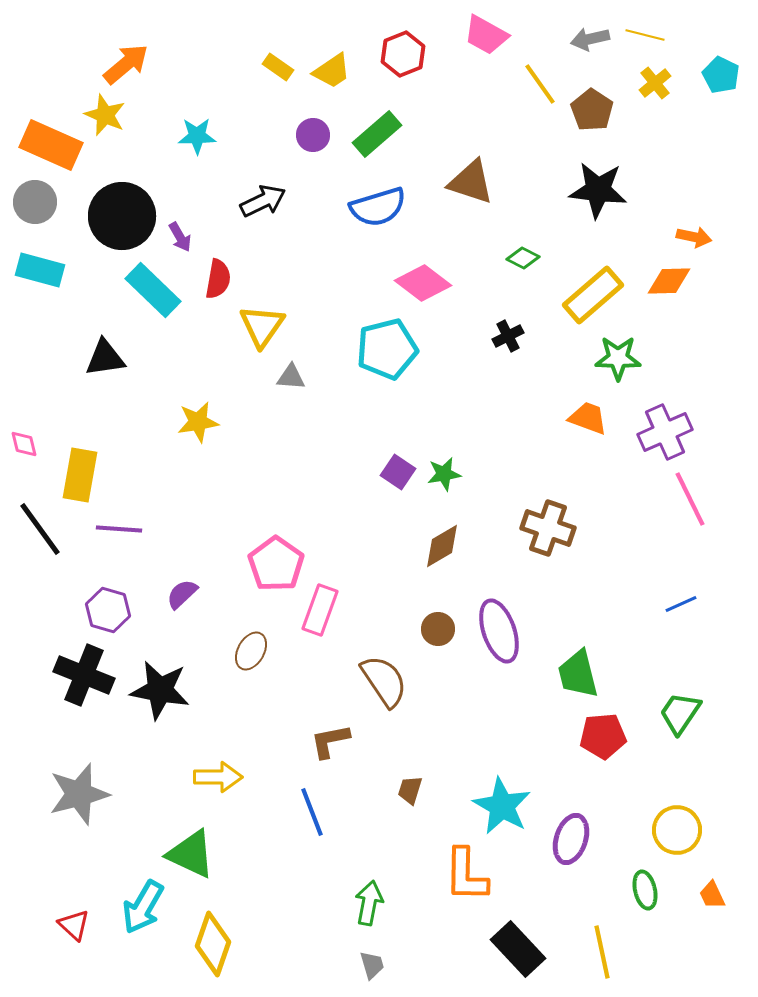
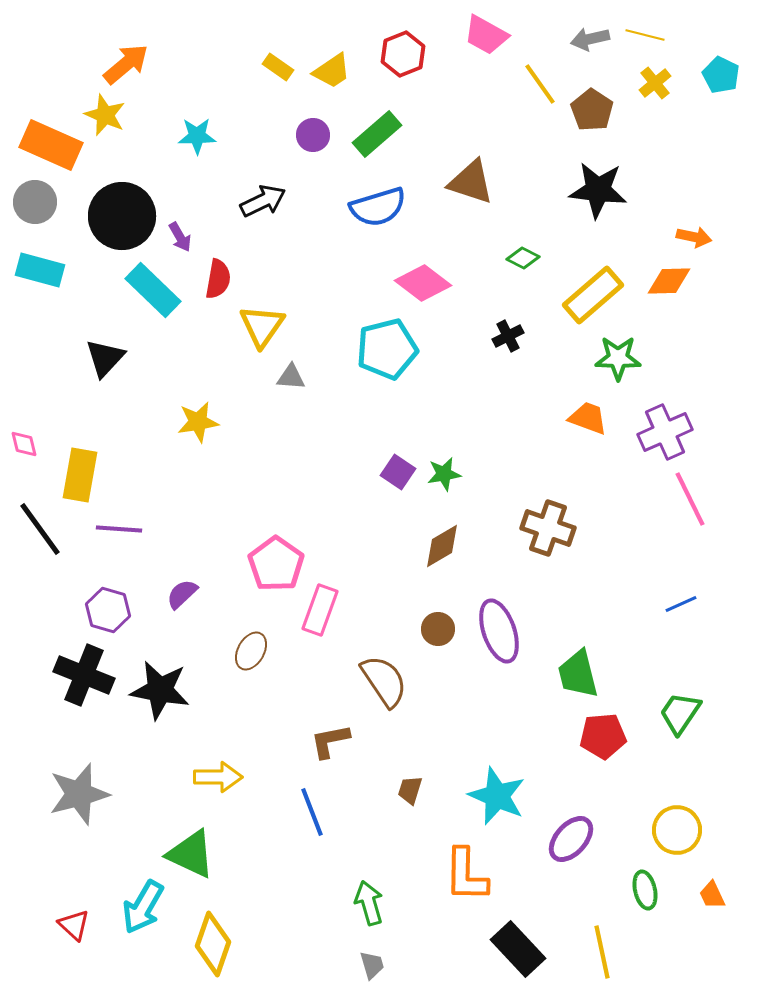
black triangle at (105, 358): rotated 39 degrees counterclockwise
cyan star at (502, 806): moved 5 px left, 10 px up; rotated 6 degrees counterclockwise
purple ellipse at (571, 839): rotated 24 degrees clockwise
green arrow at (369, 903): rotated 27 degrees counterclockwise
